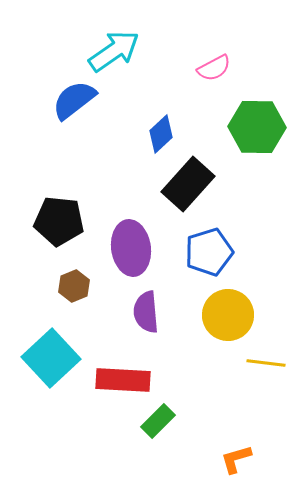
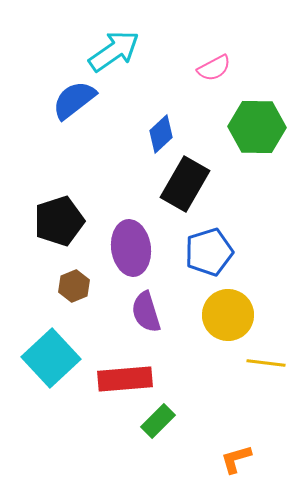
black rectangle: moved 3 px left; rotated 12 degrees counterclockwise
black pentagon: rotated 24 degrees counterclockwise
purple semicircle: rotated 12 degrees counterclockwise
red rectangle: moved 2 px right, 1 px up; rotated 8 degrees counterclockwise
